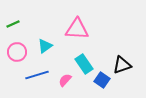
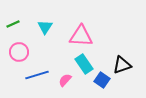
pink triangle: moved 4 px right, 7 px down
cyan triangle: moved 19 px up; rotated 21 degrees counterclockwise
pink circle: moved 2 px right
